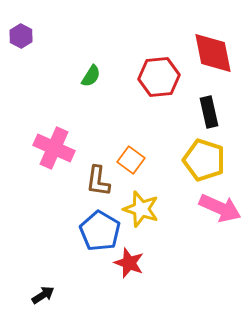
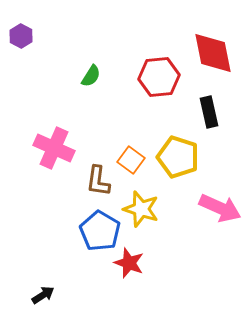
yellow pentagon: moved 26 px left, 3 px up
